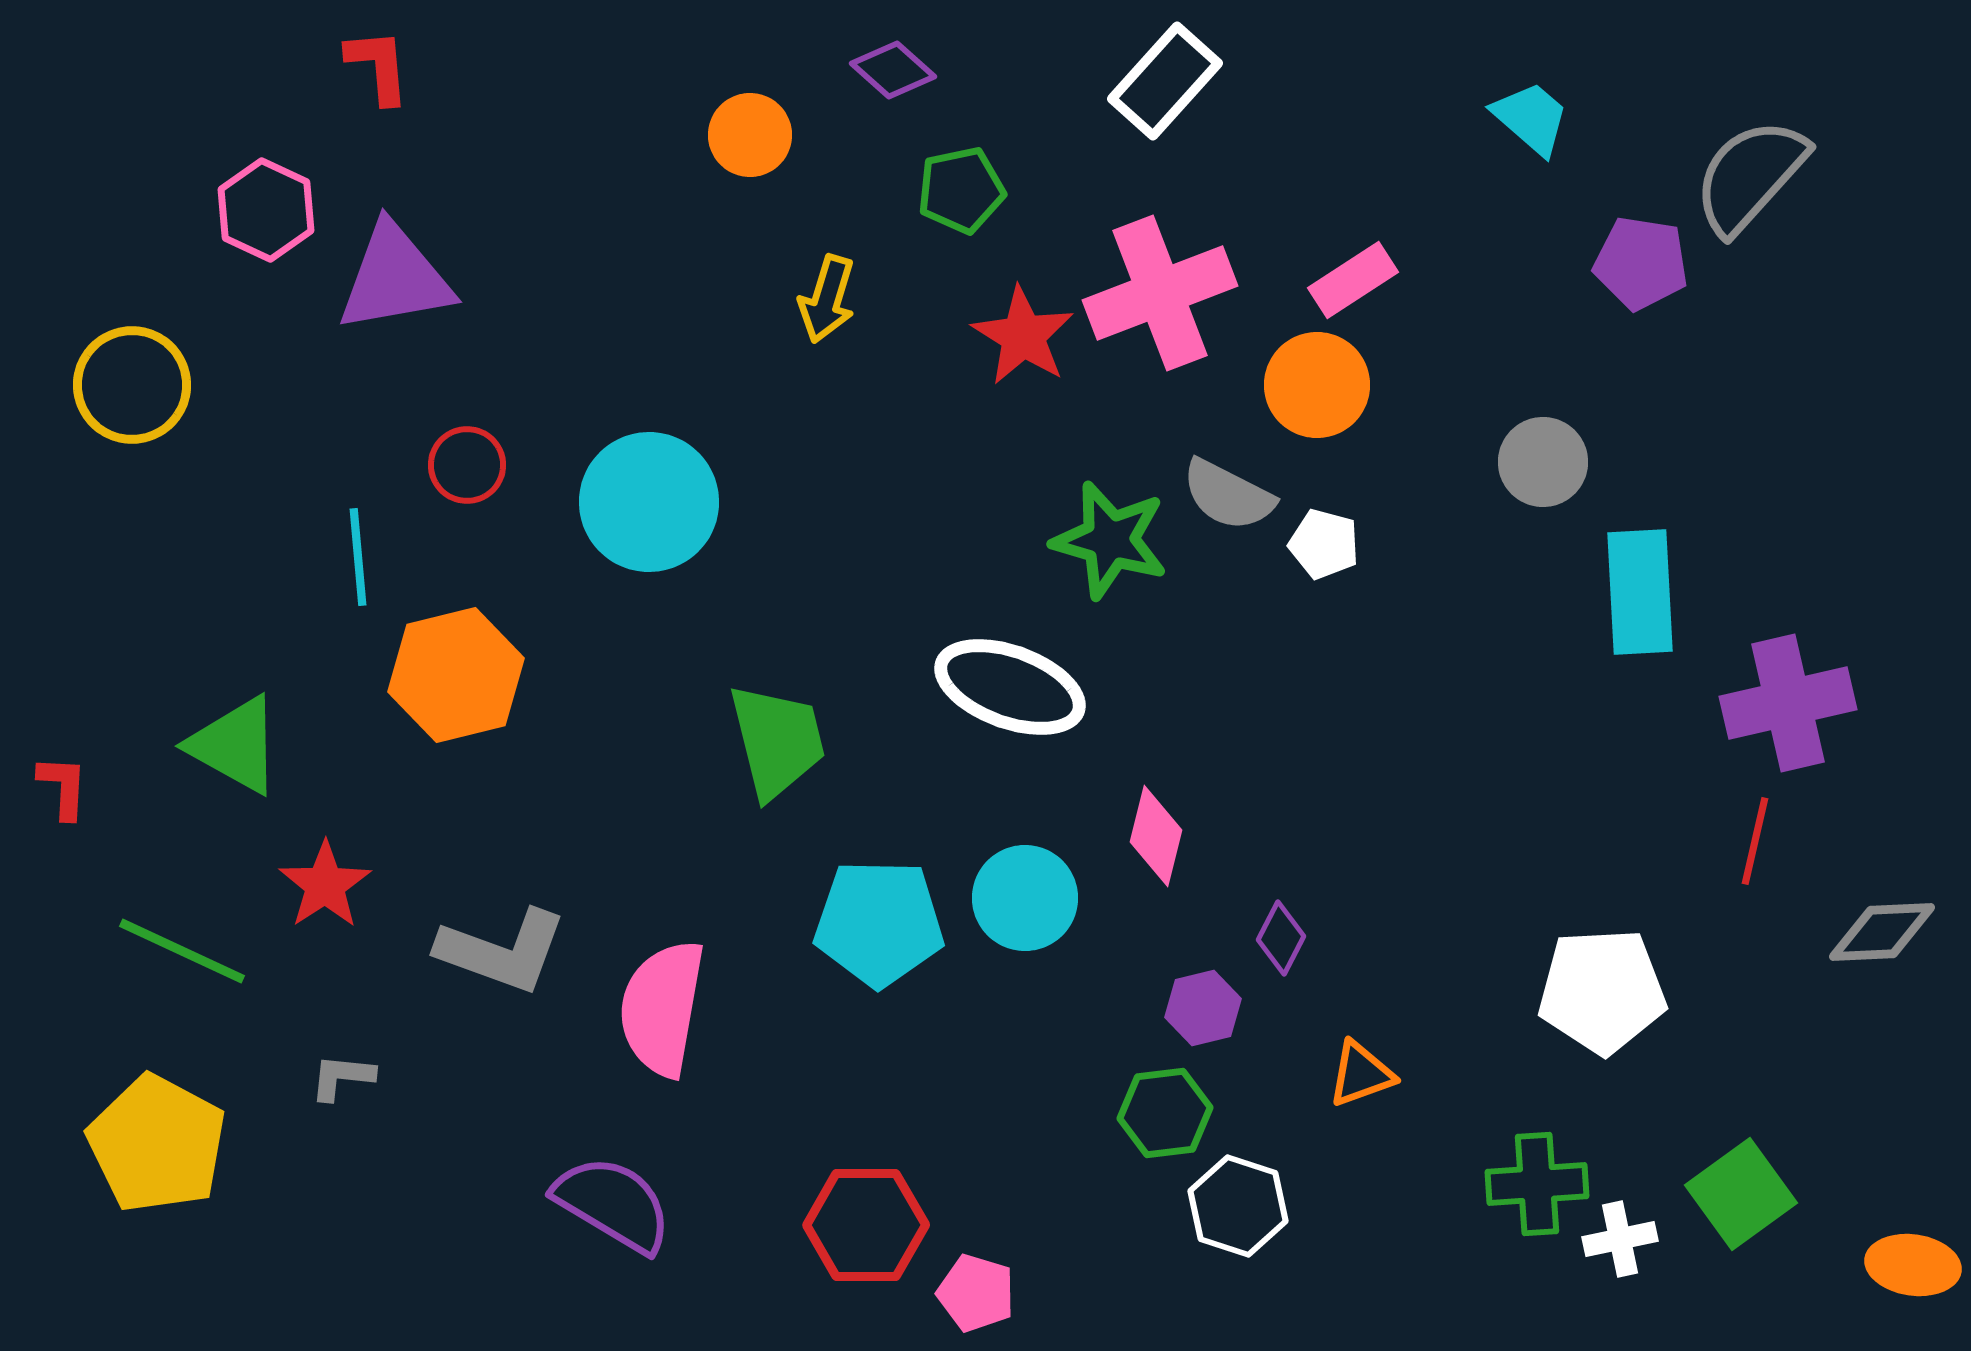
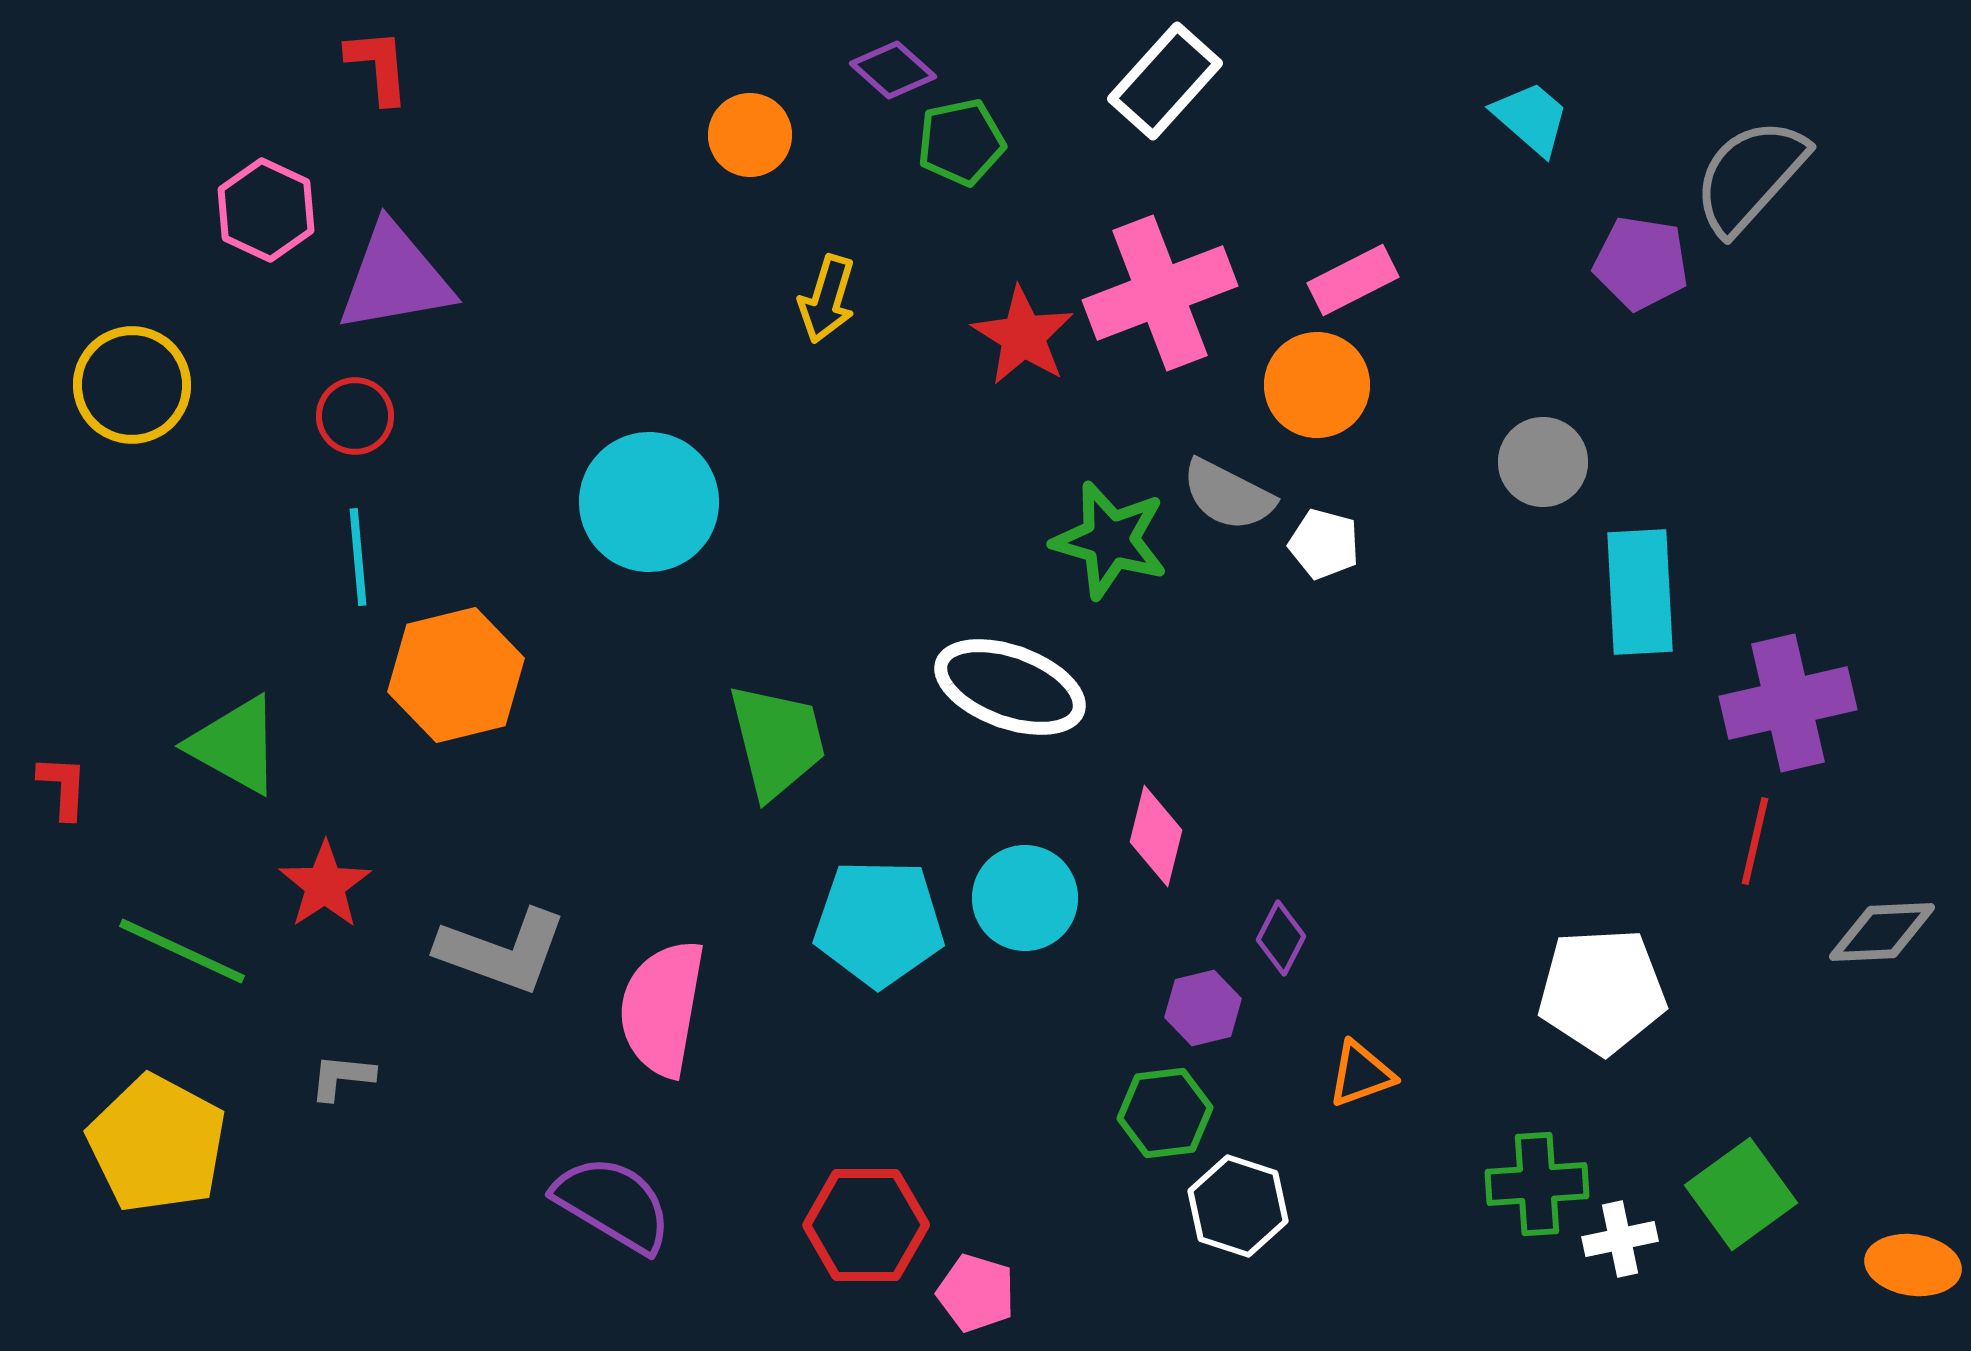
green pentagon at (961, 190): moved 48 px up
pink rectangle at (1353, 280): rotated 6 degrees clockwise
red circle at (467, 465): moved 112 px left, 49 px up
